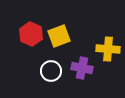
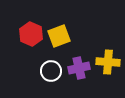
yellow cross: moved 13 px down
purple cross: moved 3 px left; rotated 25 degrees counterclockwise
